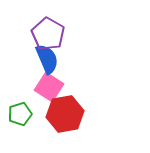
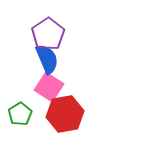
purple pentagon: rotated 8 degrees clockwise
green pentagon: rotated 15 degrees counterclockwise
